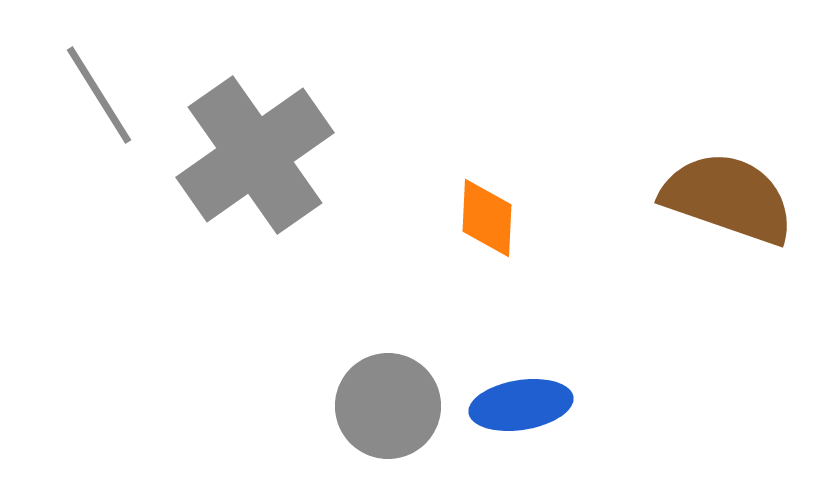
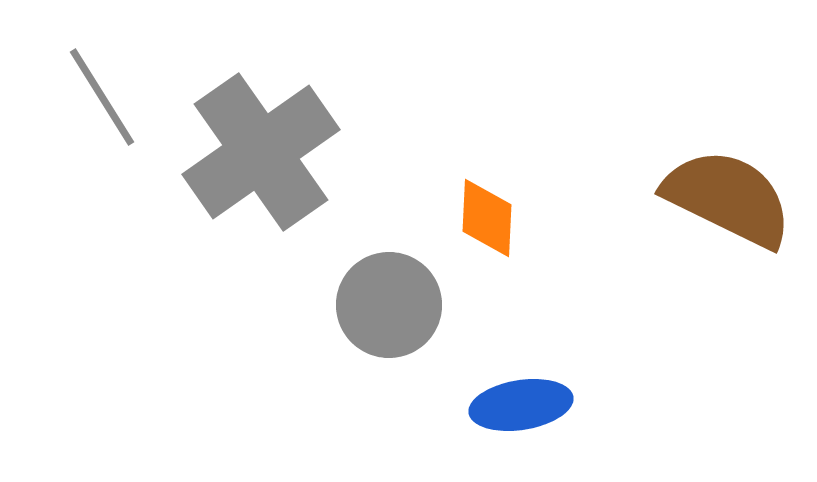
gray line: moved 3 px right, 2 px down
gray cross: moved 6 px right, 3 px up
brown semicircle: rotated 7 degrees clockwise
gray circle: moved 1 px right, 101 px up
